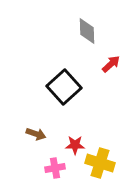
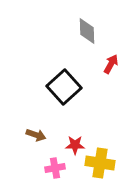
red arrow: rotated 18 degrees counterclockwise
brown arrow: moved 1 px down
yellow cross: rotated 8 degrees counterclockwise
